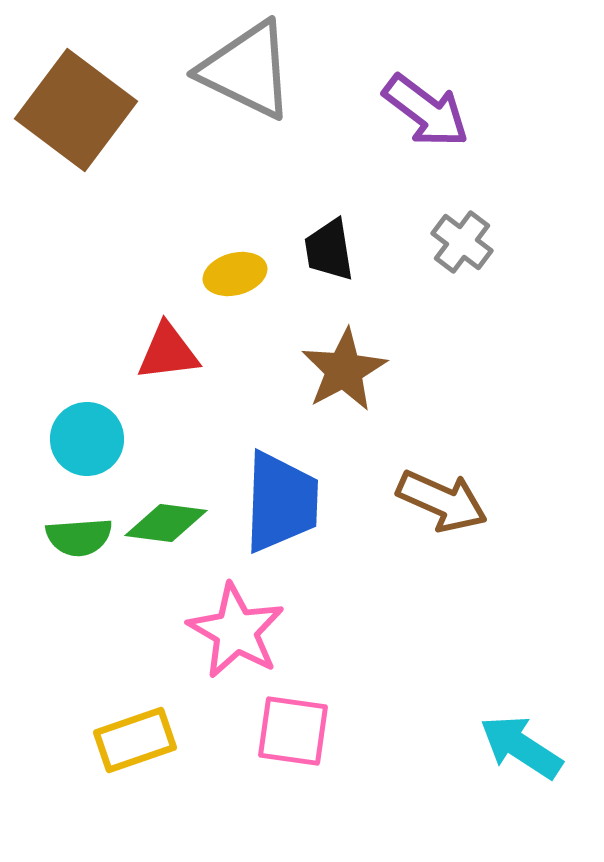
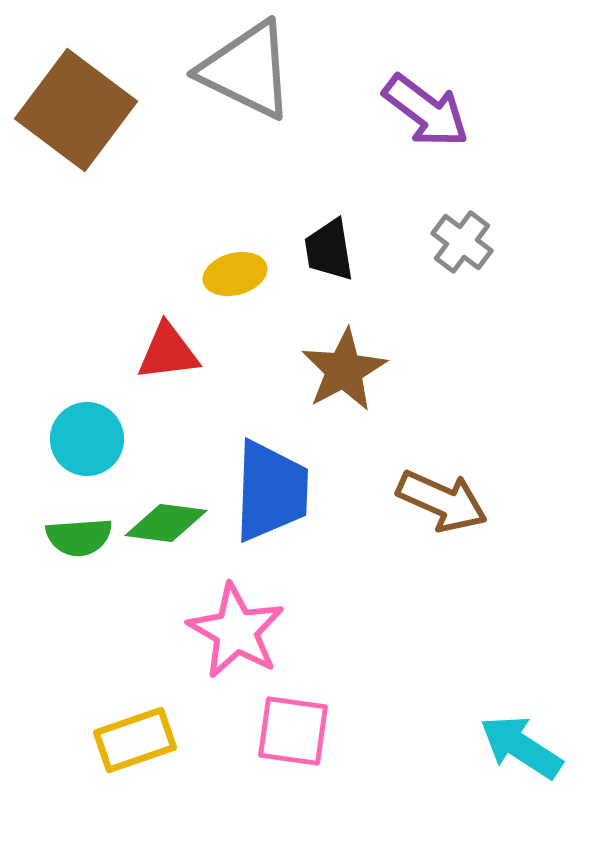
blue trapezoid: moved 10 px left, 11 px up
